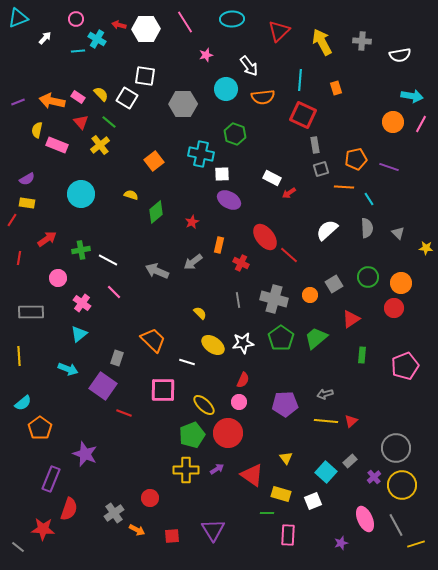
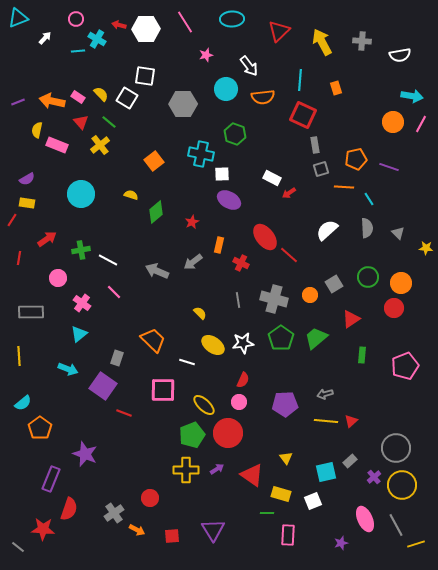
cyan square at (326, 472): rotated 35 degrees clockwise
